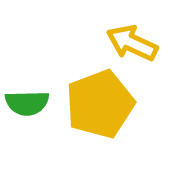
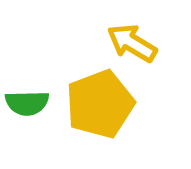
yellow arrow: rotated 6 degrees clockwise
